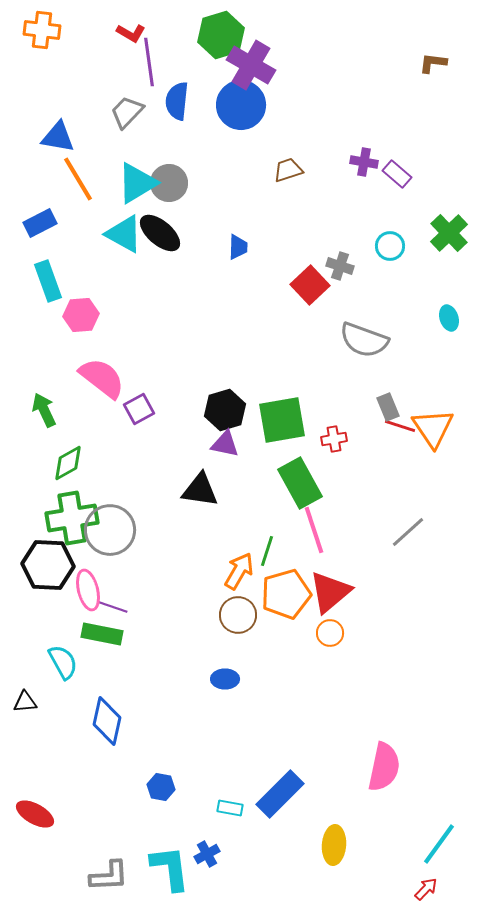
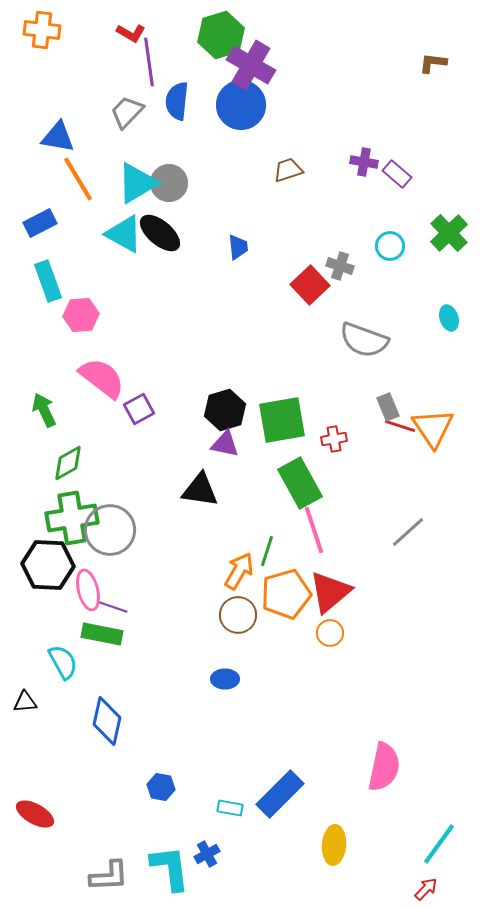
blue trapezoid at (238, 247): rotated 8 degrees counterclockwise
